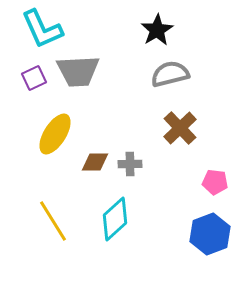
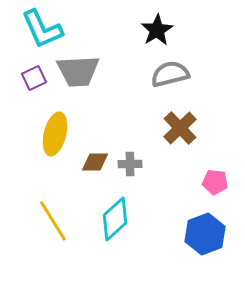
yellow ellipse: rotated 18 degrees counterclockwise
blue hexagon: moved 5 px left
